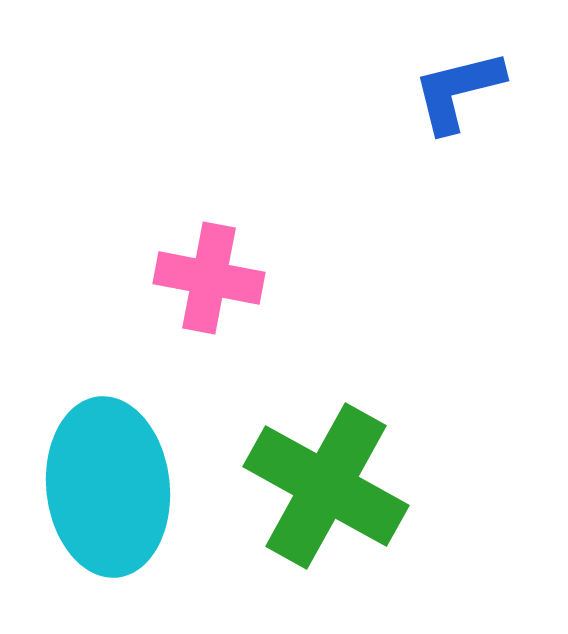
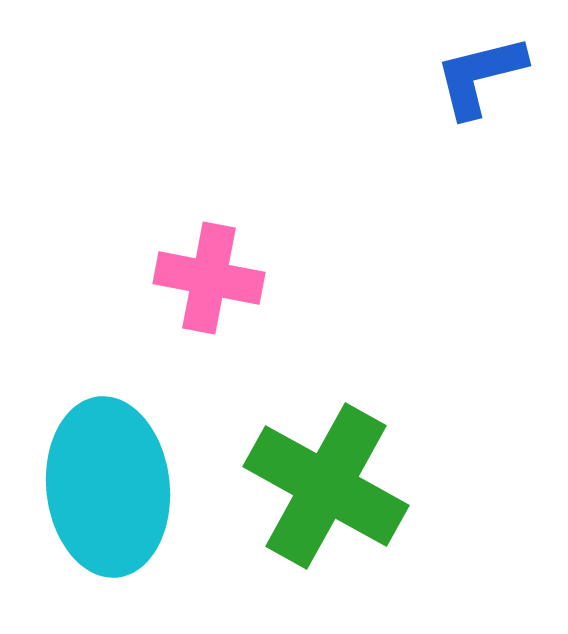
blue L-shape: moved 22 px right, 15 px up
